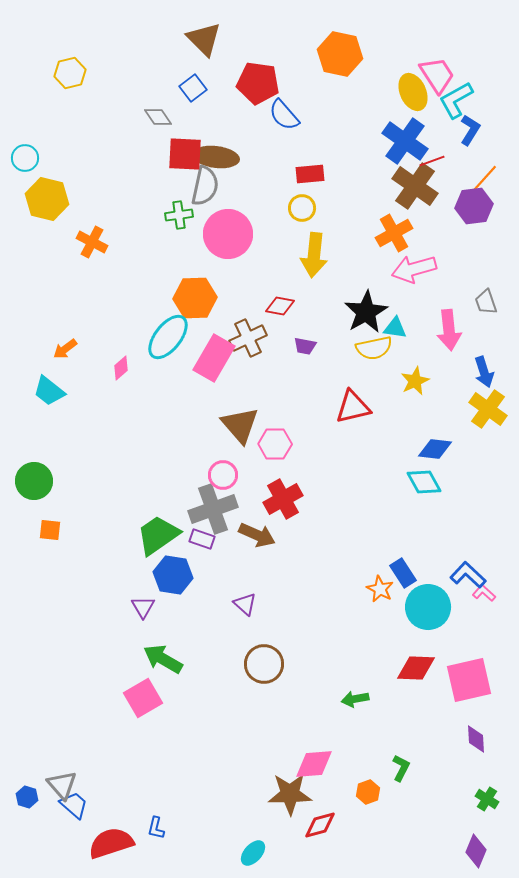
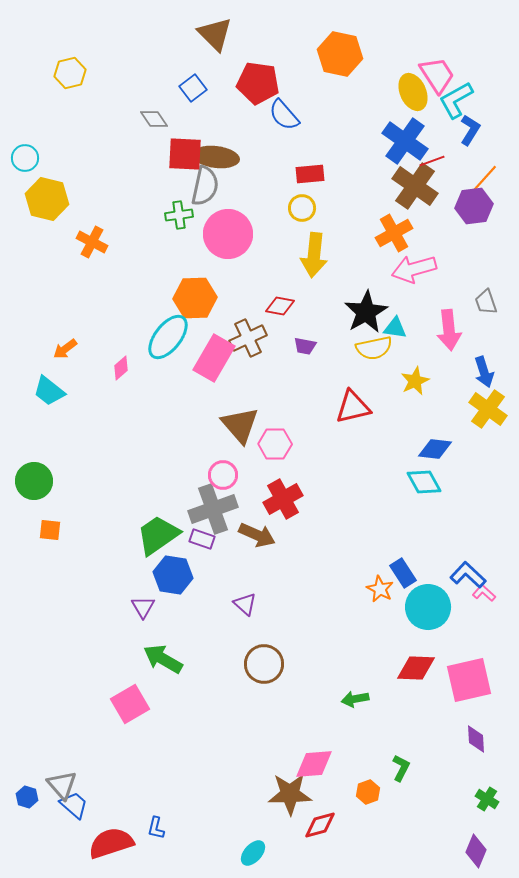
brown triangle at (204, 39): moved 11 px right, 5 px up
gray diamond at (158, 117): moved 4 px left, 2 px down
pink square at (143, 698): moved 13 px left, 6 px down
